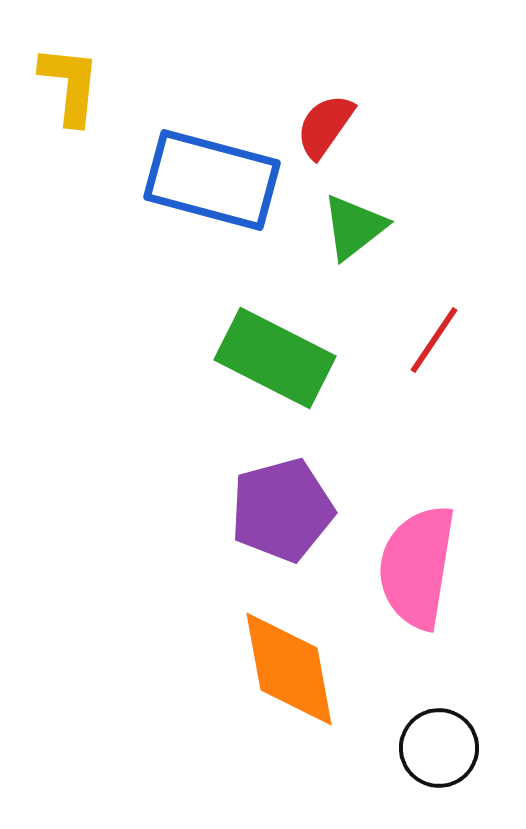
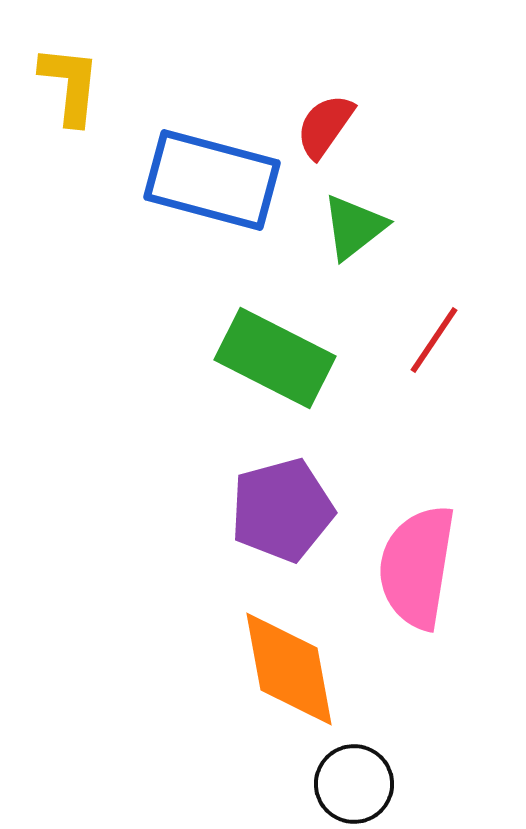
black circle: moved 85 px left, 36 px down
